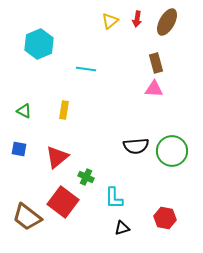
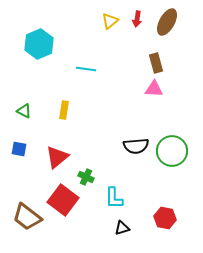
red square: moved 2 px up
